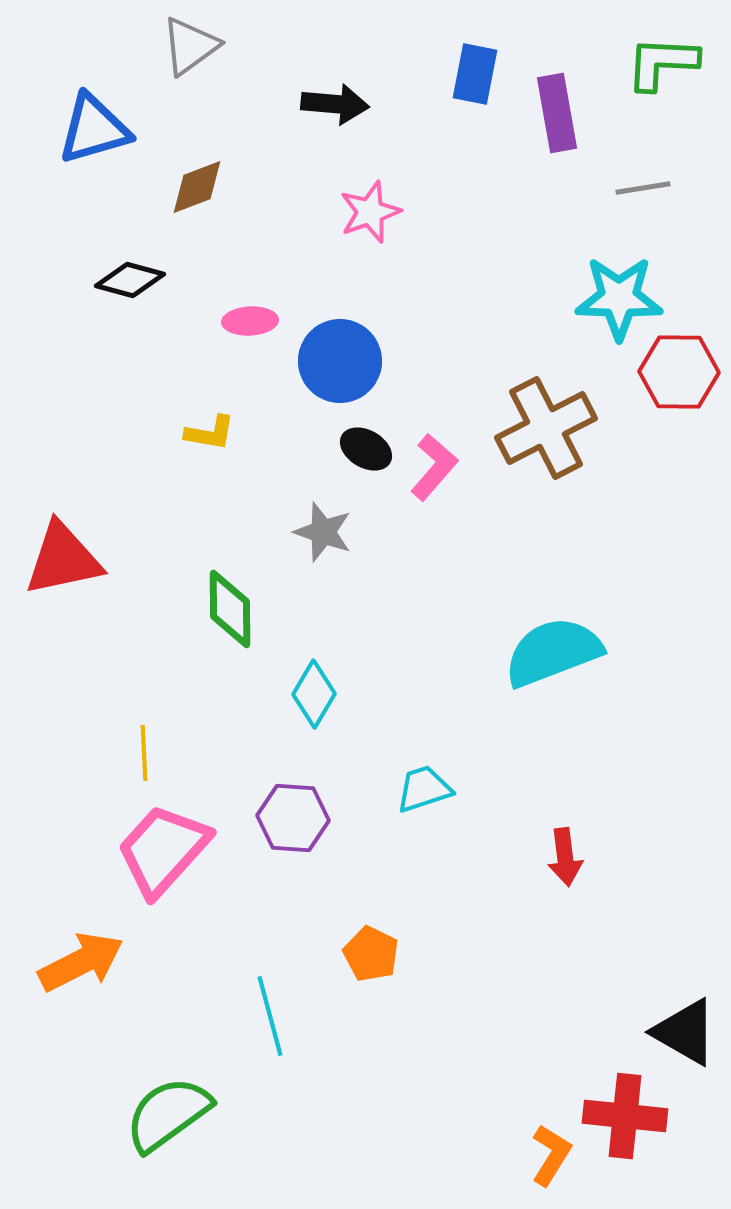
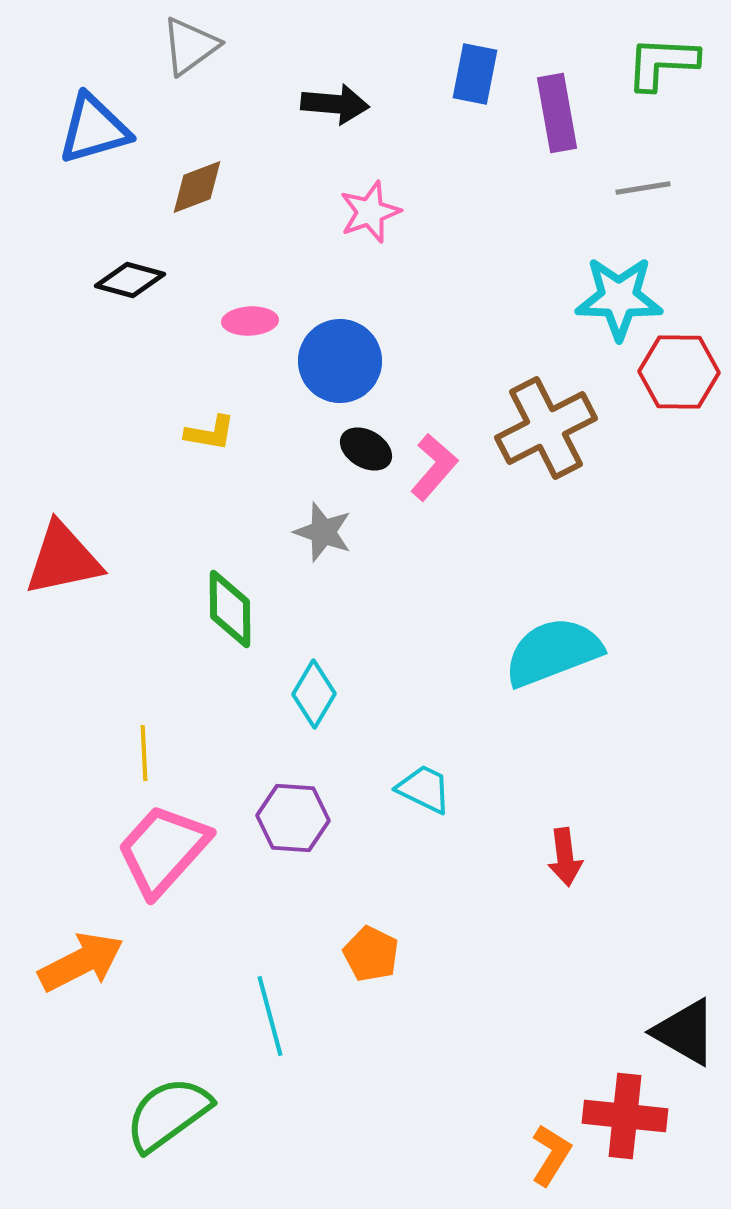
cyan trapezoid: rotated 44 degrees clockwise
